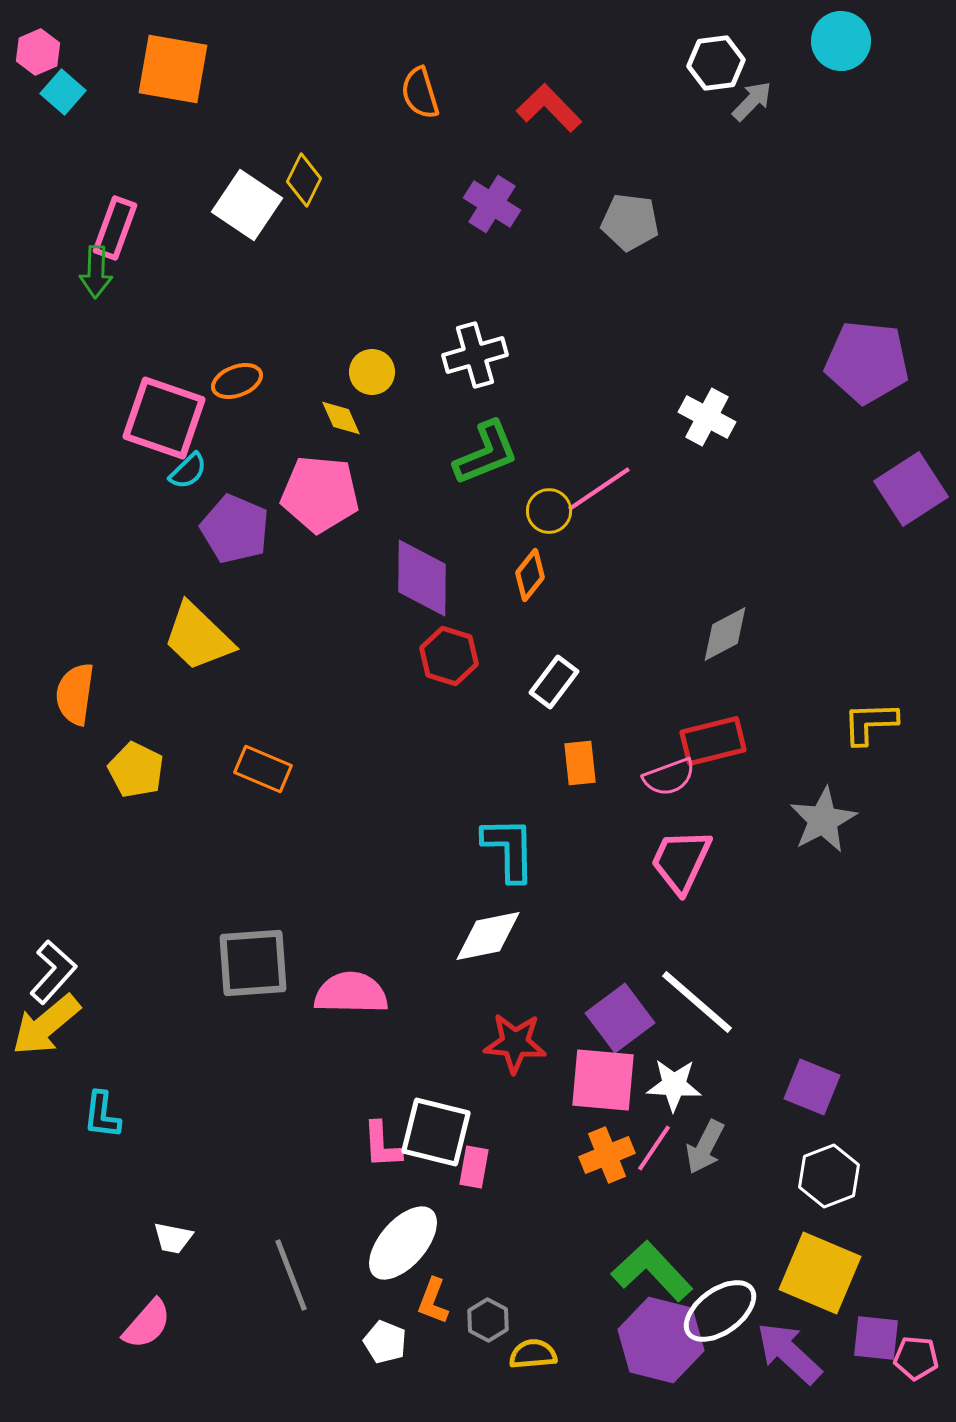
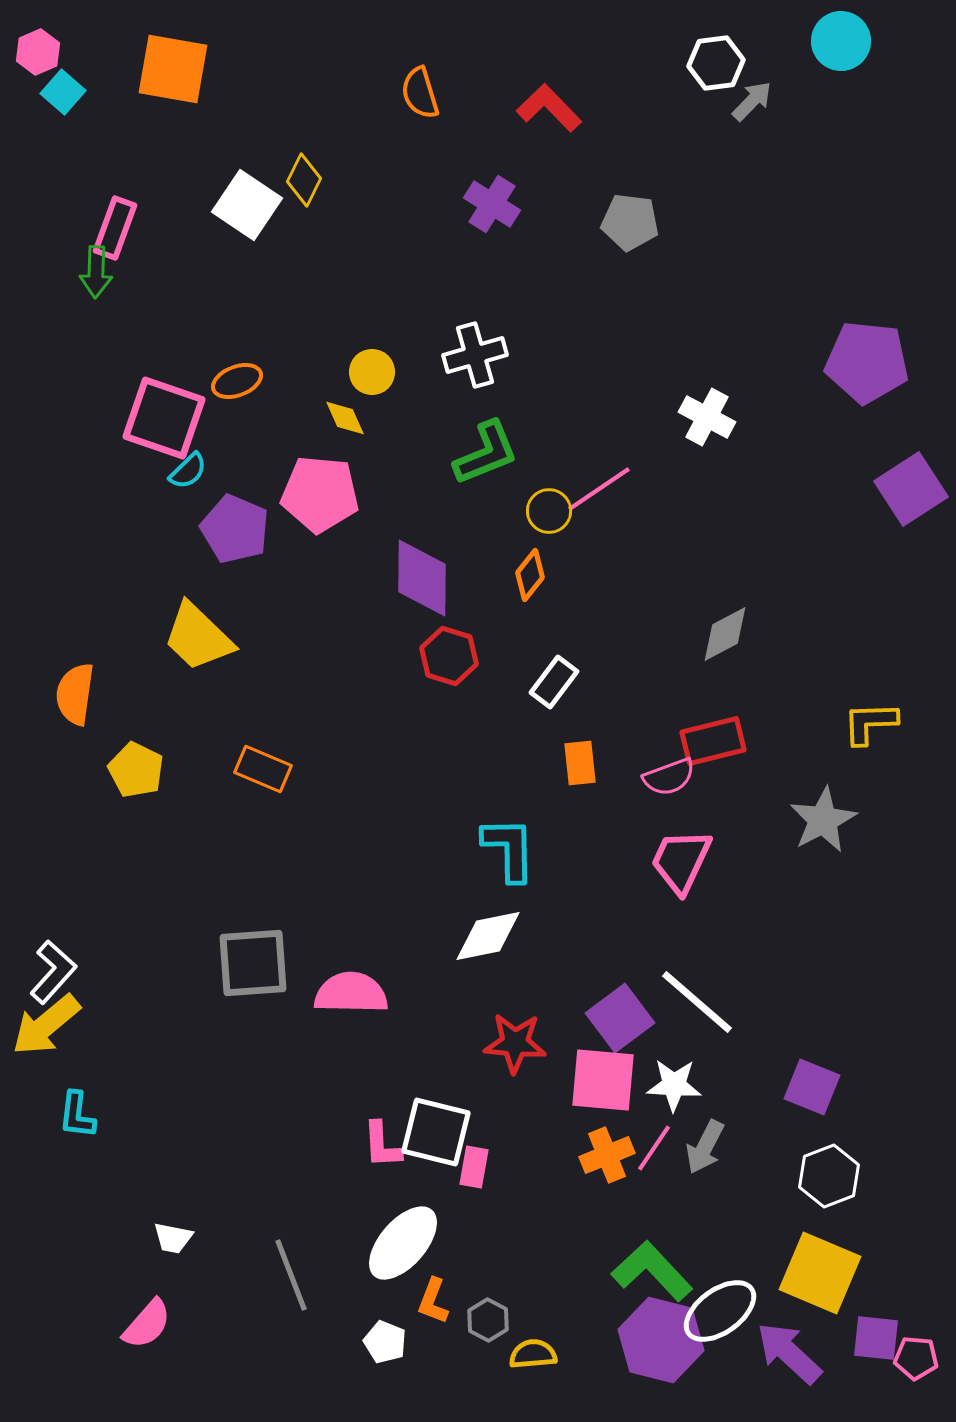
yellow diamond at (341, 418): moved 4 px right
cyan L-shape at (102, 1115): moved 25 px left
